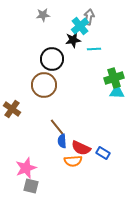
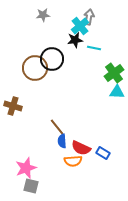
black star: moved 2 px right
cyan line: moved 1 px up; rotated 16 degrees clockwise
green cross: moved 5 px up; rotated 18 degrees counterclockwise
brown circle: moved 9 px left, 17 px up
brown cross: moved 1 px right, 3 px up; rotated 18 degrees counterclockwise
